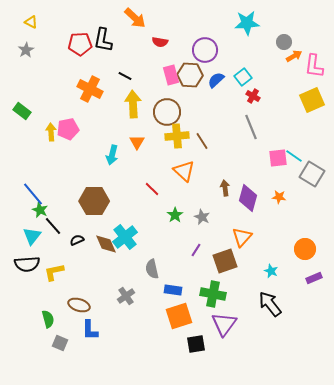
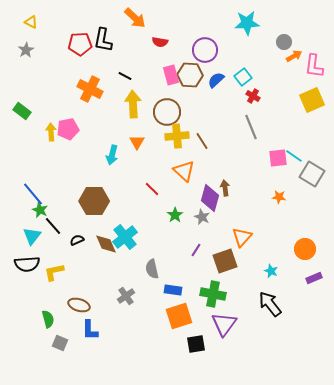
purple diamond at (248, 198): moved 38 px left
